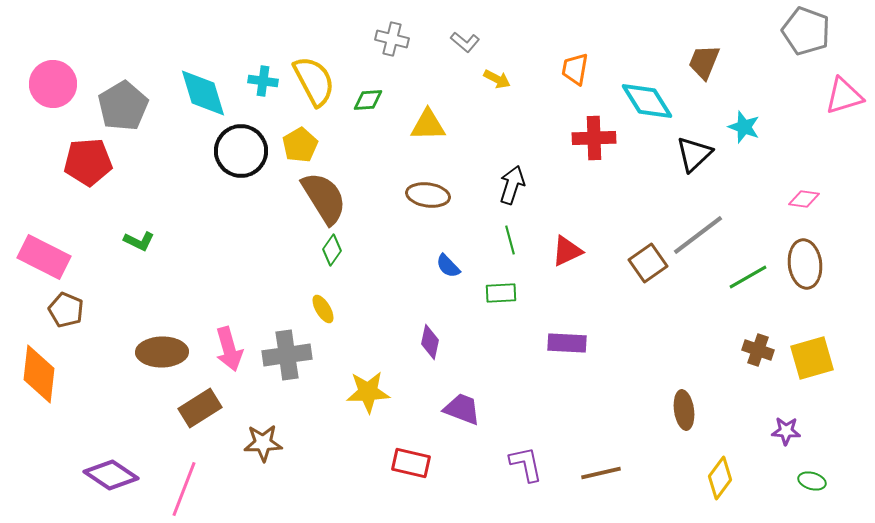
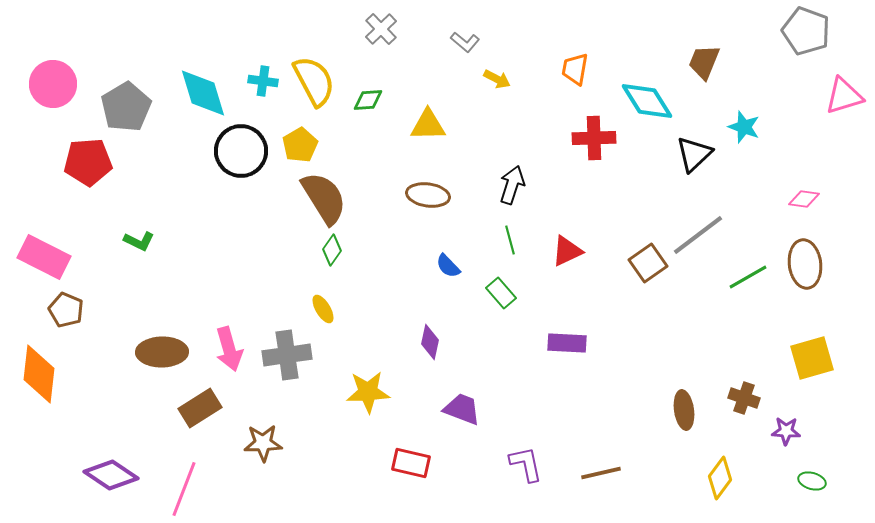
gray cross at (392, 39): moved 11 px left, 10 px up; rotated 32 degrees clockwise
gray pentagon at (123, 106): moved 3 px right, 1 px down
green rectangle at (501, 293): rotated 52 degrees clockwise
brown cross at (758, 350): moved 14 px left, 48 px down
